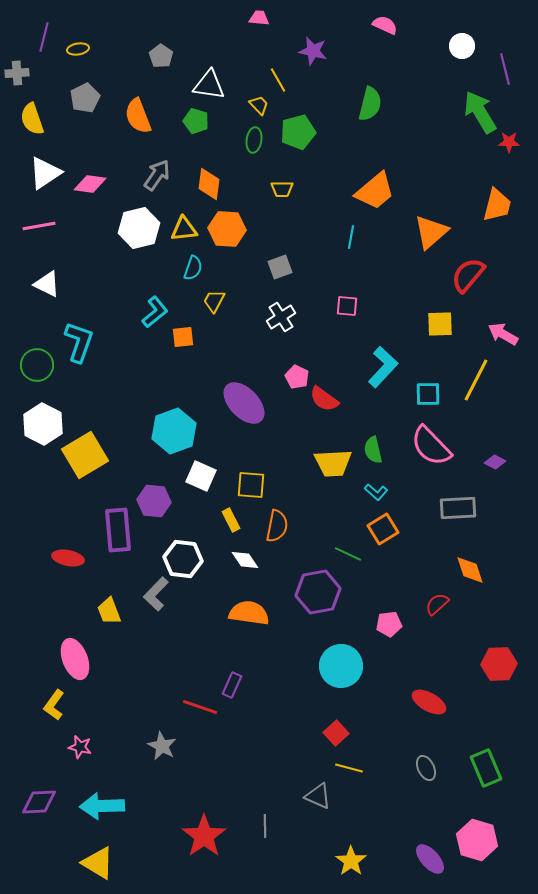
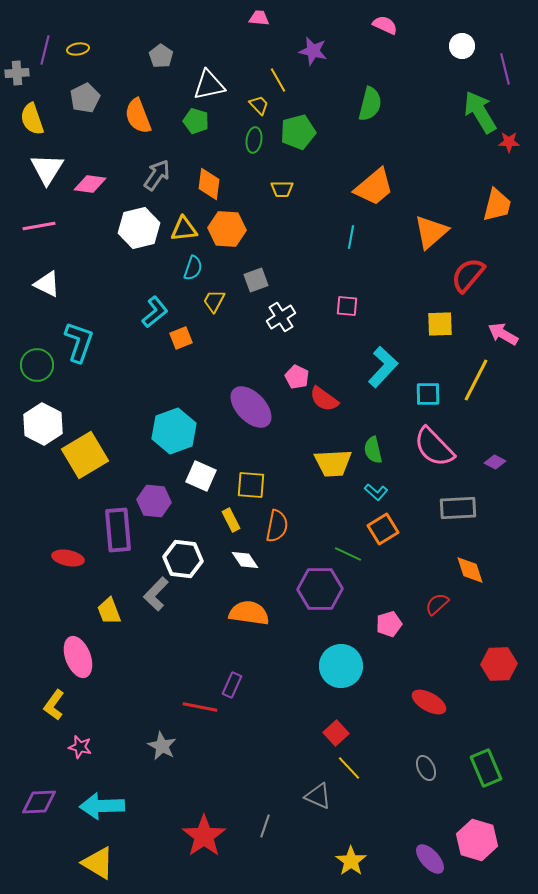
purple line at (44, 37): moved 1 px right, 13 px down
white triangle at (209, 85): rotated 20 degrees counterclockwise
white triangle at (45, 173): moved 2 px right, 4 px up; rotated 24 degrees counterclockwise
orange trapezoid at (375, 191): moved 1 px left, 4 px up
gray square at (280, 267): moved 24 px left, 13 px down
orange square at (183, 337): moved 2 px left, 1 px down; rotated 15 degrees counterclockwise
purple ellipse at (244, 403): moved 7 px right, 4 px down
pink semicircle at (431, 446): moved 3 px right, 1 px down
purple hexagon at (318, 592): moved 2 px right, 3 px up; rotated 9 degrees clockwise
pink pentagon at (389, 624): rotated 10 degrees counterclockwise
pink ellipse at (75, 659): moved 3 px right, 2 px up
red line at (200, 707): rotated 8 degrees counterclockwise
yellow line at (349, 768): rotated 32 degrees clockwise
gray line at (265, 826): rotated 20 degrees clockwise
